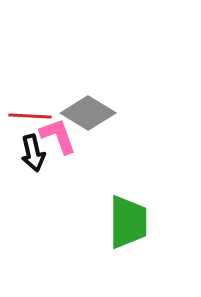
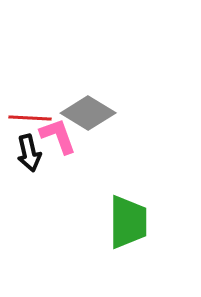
red line: moved 2 px down
black arrow: moved 4 px left
